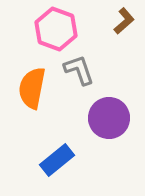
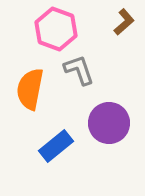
brown L-shape: moved 1 px down
orange semicircle: moved 2 px left, 1 px down
purple circle: moved 5 px down
blue rectangle: moved 1 px left, 14 px up
